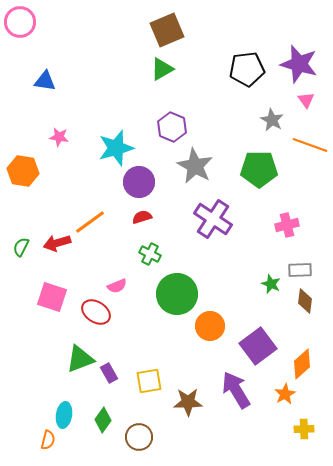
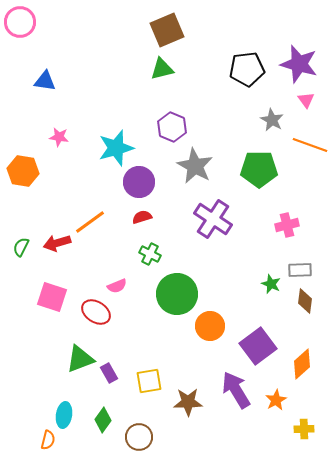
green triangle at (162, 69): rotated 15 degrees clockwise
orange star at (285, 394): moved 9 px left, 6 px down
